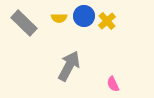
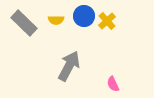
yellow semicircle: moved 3 px left, 2 px down
